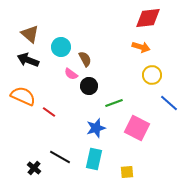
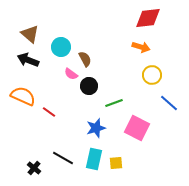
black line: moved 3 px right, 1 px down
yellow square: moved 11 px left, 9 px up
